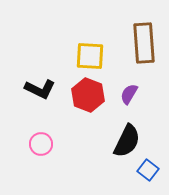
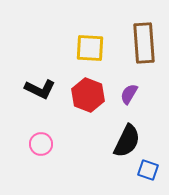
yellow square: moved 8 px up
blue square: rotated 20 degrees counterclockwise
